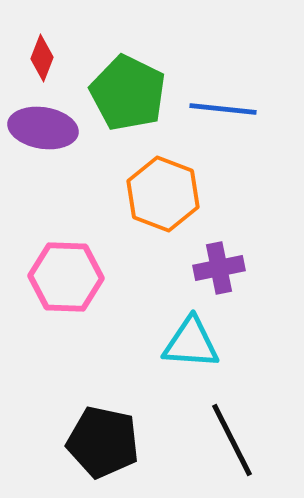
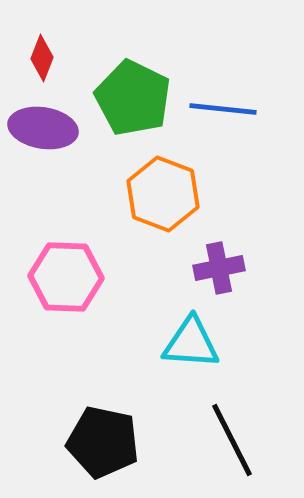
green pentagon: moved 5 px right, 5 px down
